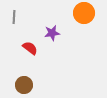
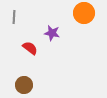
purple star: rotated 21 degrees clockwise
